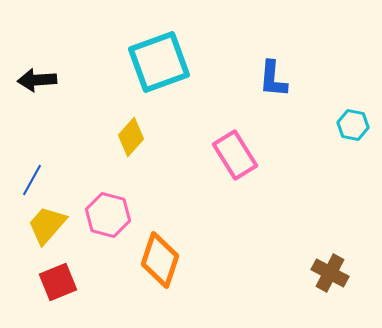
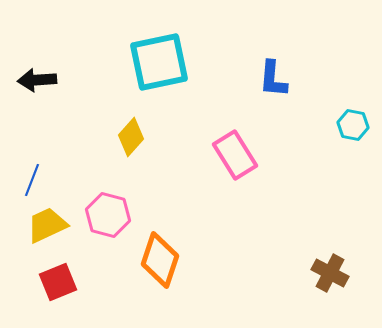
cyan square: rotated 8 degrees clockwise
blue line: rotated 8 degrees counterclockwise
yellow trapezoid: rotated 24 degrees clockwise
